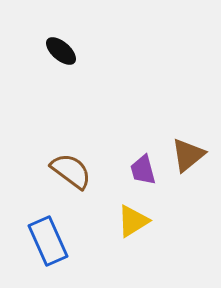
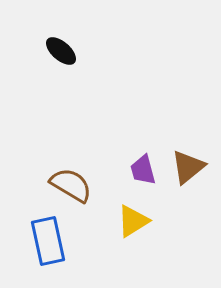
brown triangle: moved 12 px down
brown semicircle: moved 14 px down; rotated 6 degrees counterclockwise
blue rectangle: rotated 12 degrees clockwise
